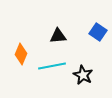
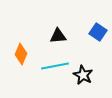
cyan line: moved 3 px right
